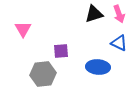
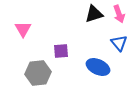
blue triangle: rotated 24 degrees clockwise
blue ellipse: rotated 20 degrees clockwise
gray hexagon: moved 5 px left, 1 px up
